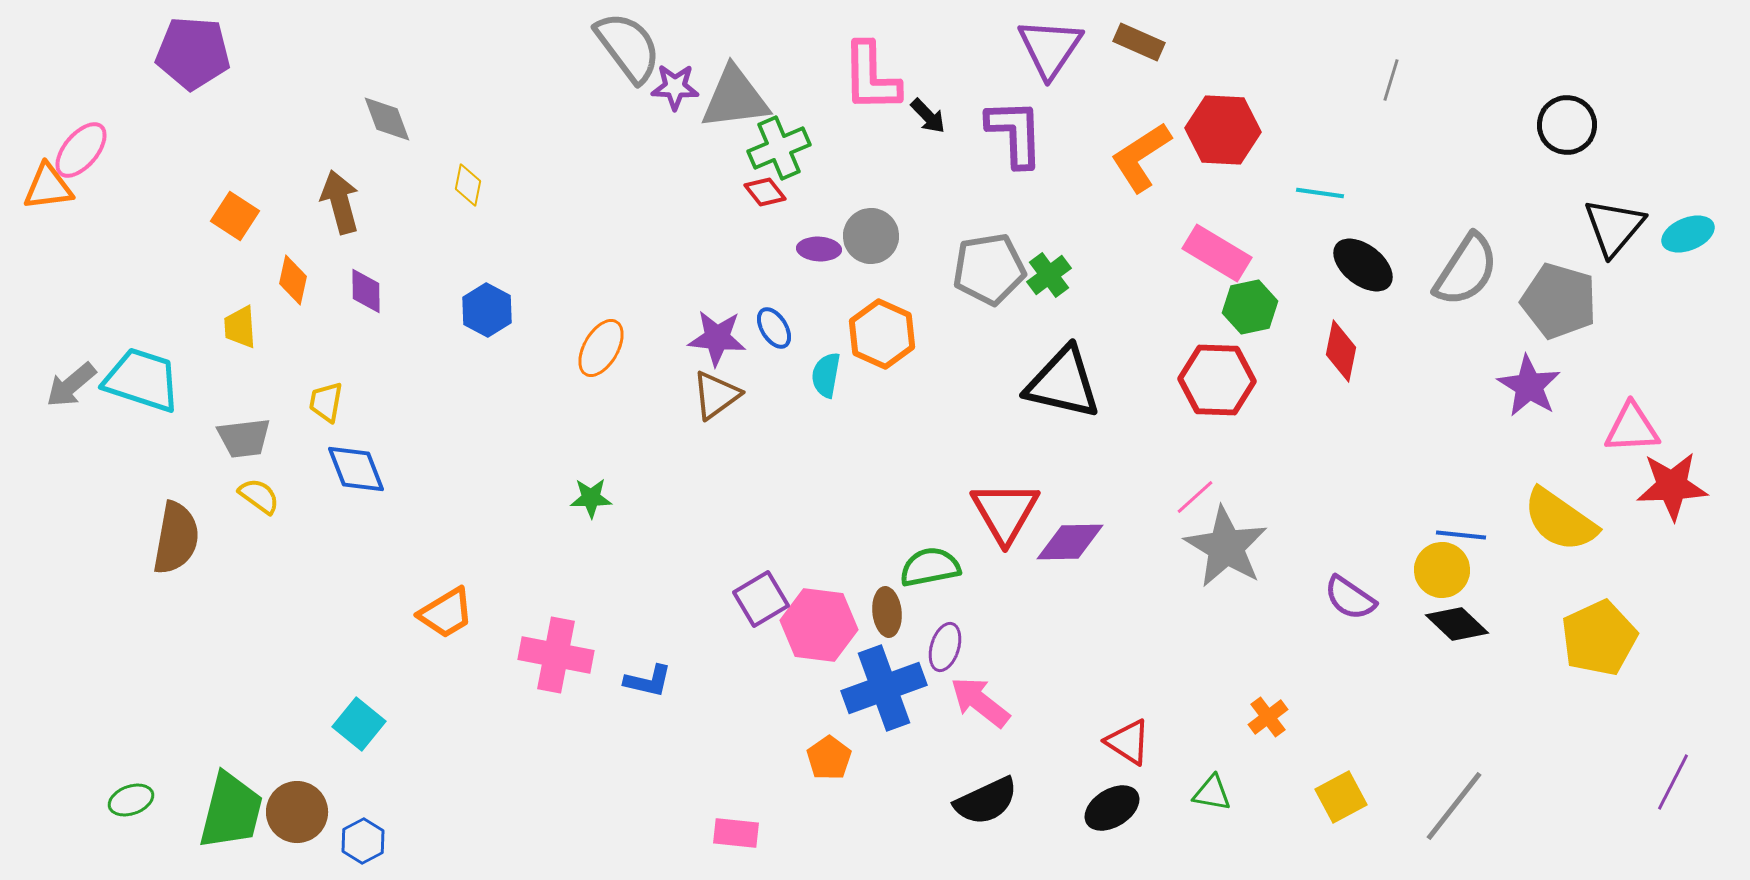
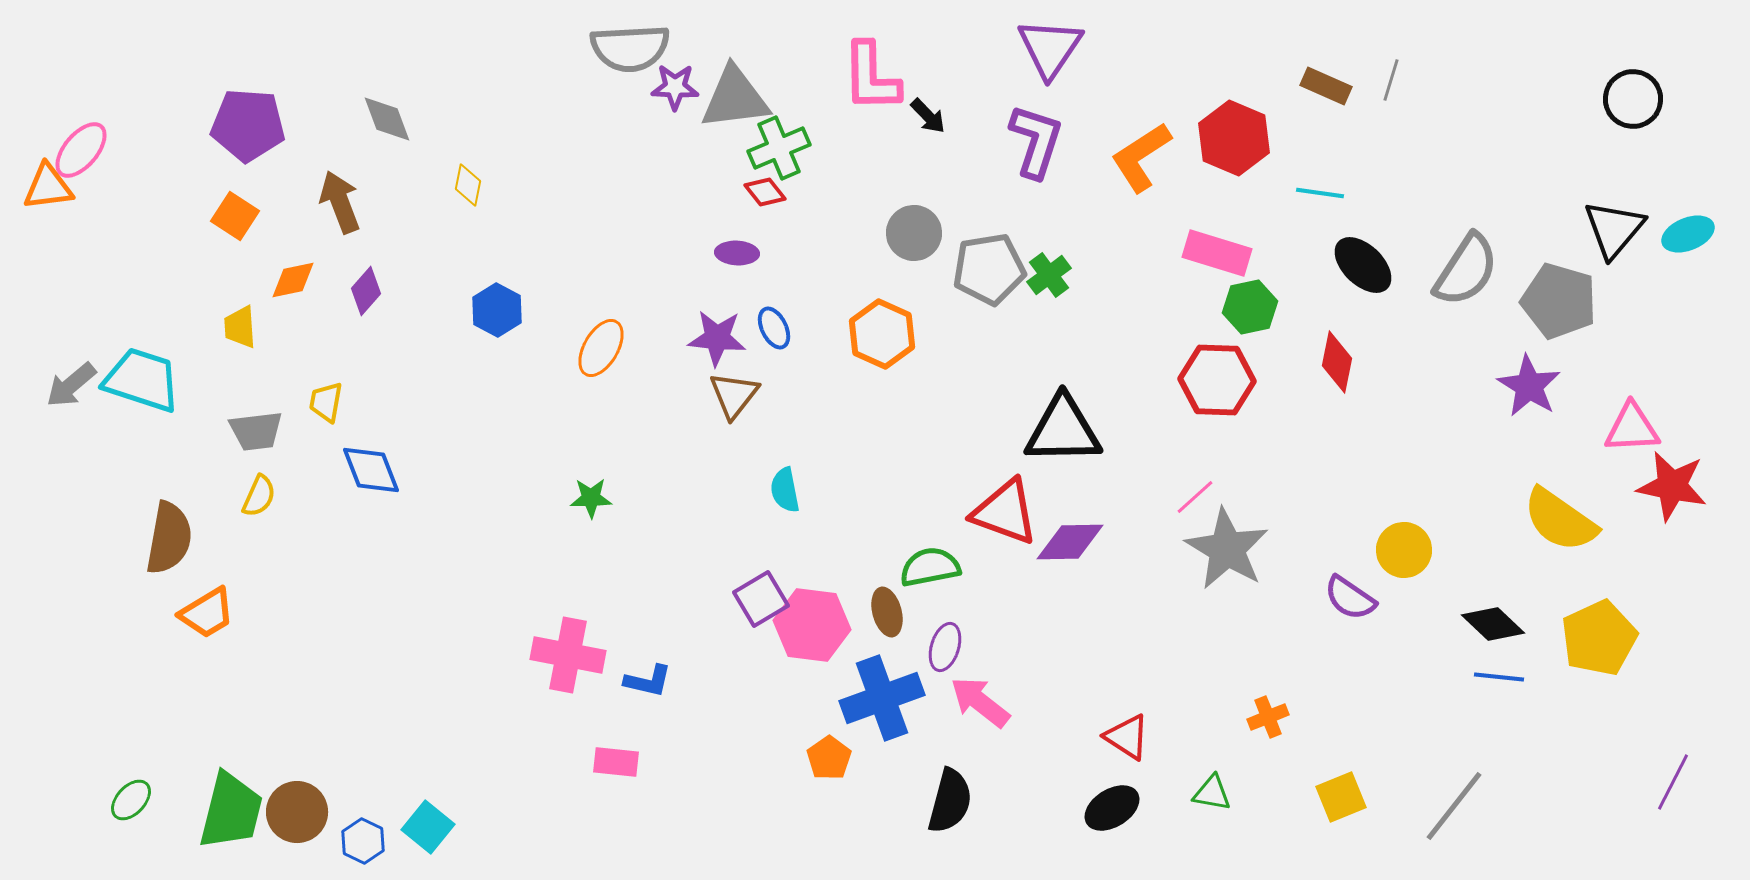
brown rectangle at (1139, 42): moved 187 px right, 44 px down
gray semicircle at (628, 47): moved 2 px right, 1 px down; rotated 124 degrees clockwise
purple pentagon at (193, 53): moved 55 px right, 72 px down
black circle at (1567, 125): moved 66 px right, 26 px up
red hexagon at (1223, 130): moved 11 px right, 8 px down; rotated 20 degrees clockwise
purple L-shape at (1015, 133): moved 21 px right, 8 px down; rotated 20 degrees clockwise
brown arrow at (340, 202): rotated 6 degrees counterclockwise
black triangle at (1614, 227): moved 2 px down
gray circle at (871, 236): moved 43 px right, 3 px up
purple ellipse at (819, 249): moved 82 px left, 4 px down
pink rectangle at (1217, 253): rotated 14 degrees counterclockwise
black ellipse at (1363, 265): rotated 6 degrees clockwise
orange diamond at (293, 280): rotated 66 degrees clockwise
purple diamond at (366, 291): rotated 42 degrees clockwise
blue hexagon at (487, 310): moved 10 px right
blue ellipse at (774, 328): rotated 6 degrees clockwise
red diamond at (1341, 351): moved 4 px left, 11 px down
cyan semicircle at (826, 375): moved 41 px left, 115 px down; rotated 21 degrees counterclockwise
black triangle at (1063, 383): moved 47 px down; rotated 14 degrees counterclockwise
brown triangle at (716, 395): moved 18 px right; rotated 16 degrees counterclockwise
gray trapezoid at (244, 438): moved 12 px right, 7 px up
blue diamond at (356, 469): moved 15 px right, 1 px down
red star at (1672, 486): rotated 14 degrees clockwise
yellow semicircle at (259, 496): rotated 78 degrees clockwise
red triangle at (1005, 512): rotated 40 degrees counterclockwise
blue line at (1461, 535): moved 38 px right, 142 px down
brown semicircle at (176, 538): moved 7 px left
gray star at (1226, 547): moved 1 px right, 2 px down
yellow circle at (1442, 570): moved 38 px left, 20 px up
brown ellipse at (887, 612): rotated 9 degrees counterclockwise
orange trapezoid at (446, 613): moved 239 px left
black diamond at (1457, 624): moved 36 px right
pink hexagon at (819, 625): moved 7 px left
pink cross at (556, 655): moved 12 px right
blue cross at (884, 688): moved 2 px left, 10 px down
orange cross at (1268, 717): rotated 15 degrees clockwise
cyan square at (359, 724): moved 69 px right, 103 px down
red triangle at (1128, 742): moved 1 px left, 5 px up
yellow square at (1341, 797): rotated 6 degrees clockwise
green ellipse at (131, 800): rotated 27 degrees counterclockwise
black semicircle at (986, 801): moved 36 px left; rotated 50 degrees counterclockwise
pink rectangle at (736, 833): moved 120 px left, 71 px up
blue hexagon at (363, 841): rotated 6 degrees counterclockwise
